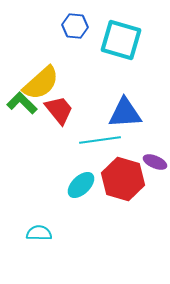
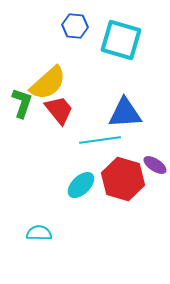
yellow semicircle: moved 7 px right
green L-shape: rotated 64 degrees clockwise
purple ellipse: moved 3 px down; rotated 10 degrees clockwise
